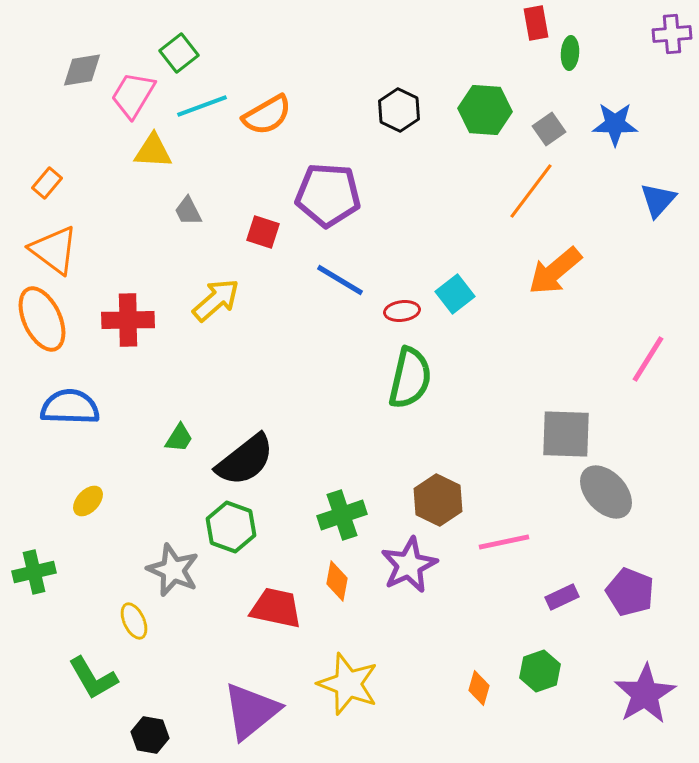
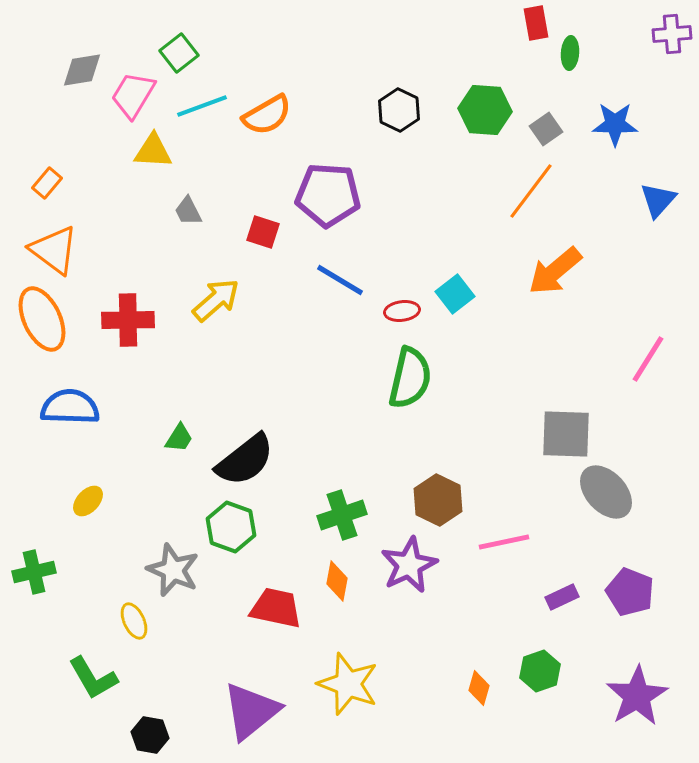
gray square at (549, 129): moved 3 px left
purple star at (645, 694): moved 8 px left, 2 px down
